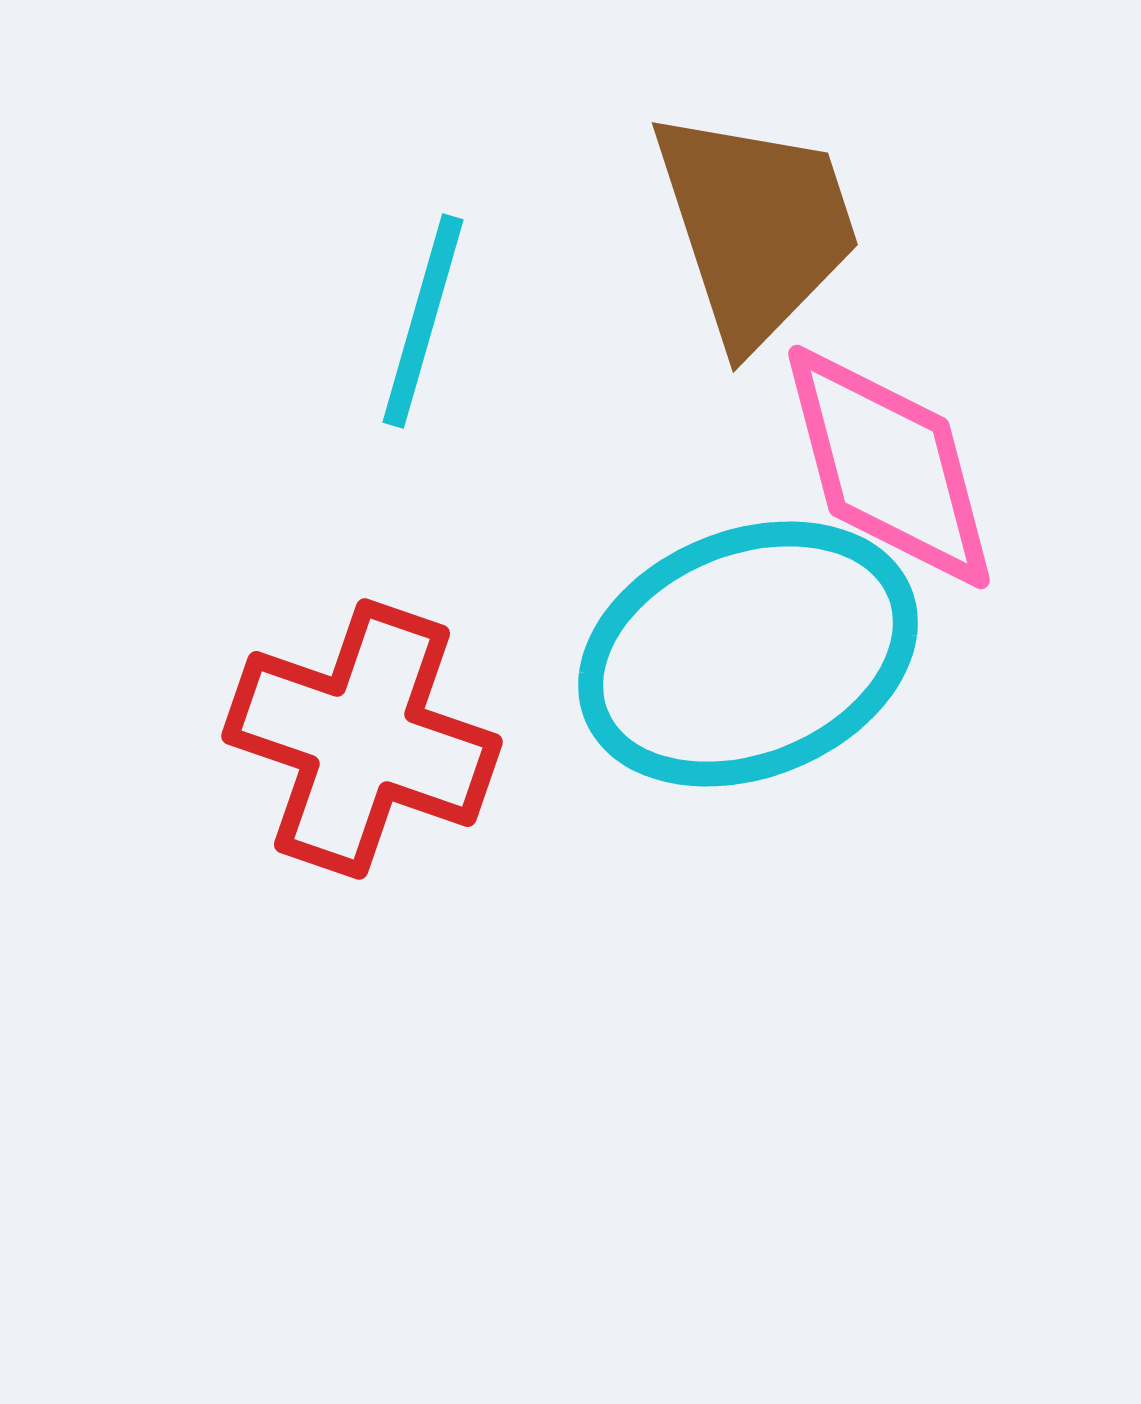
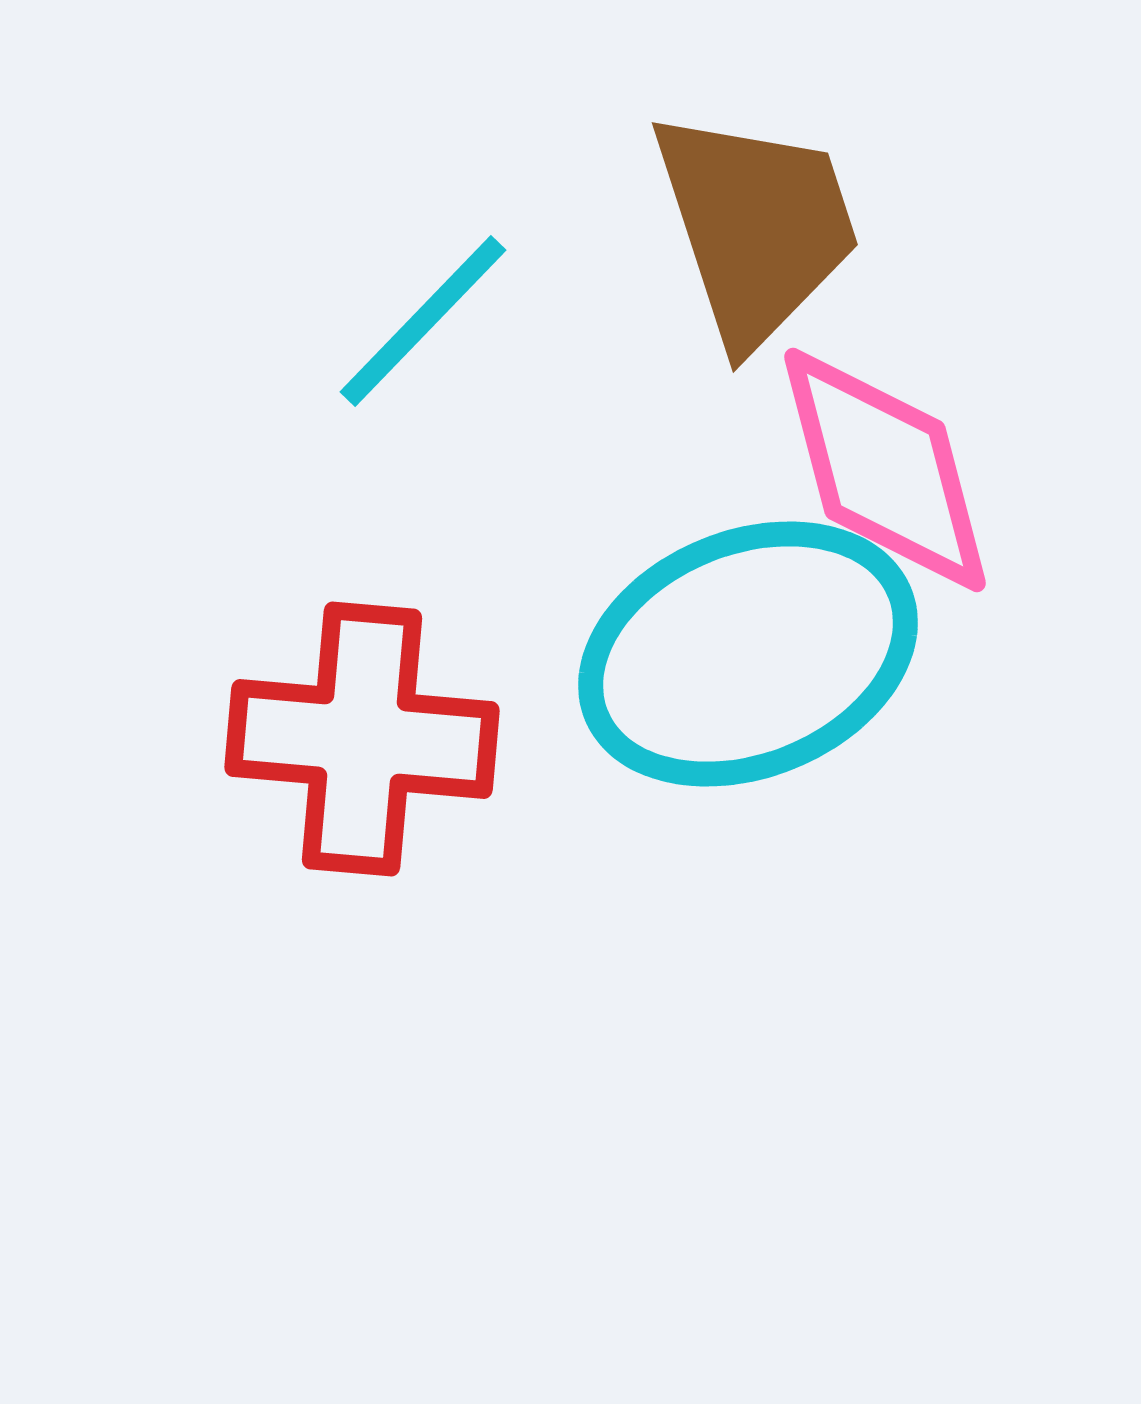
cyan line: rotated 28 degrees clockwise
pink diamond: moved 4 px left, 3 px down
red cross: rotated 14 degrees counterclockwise
